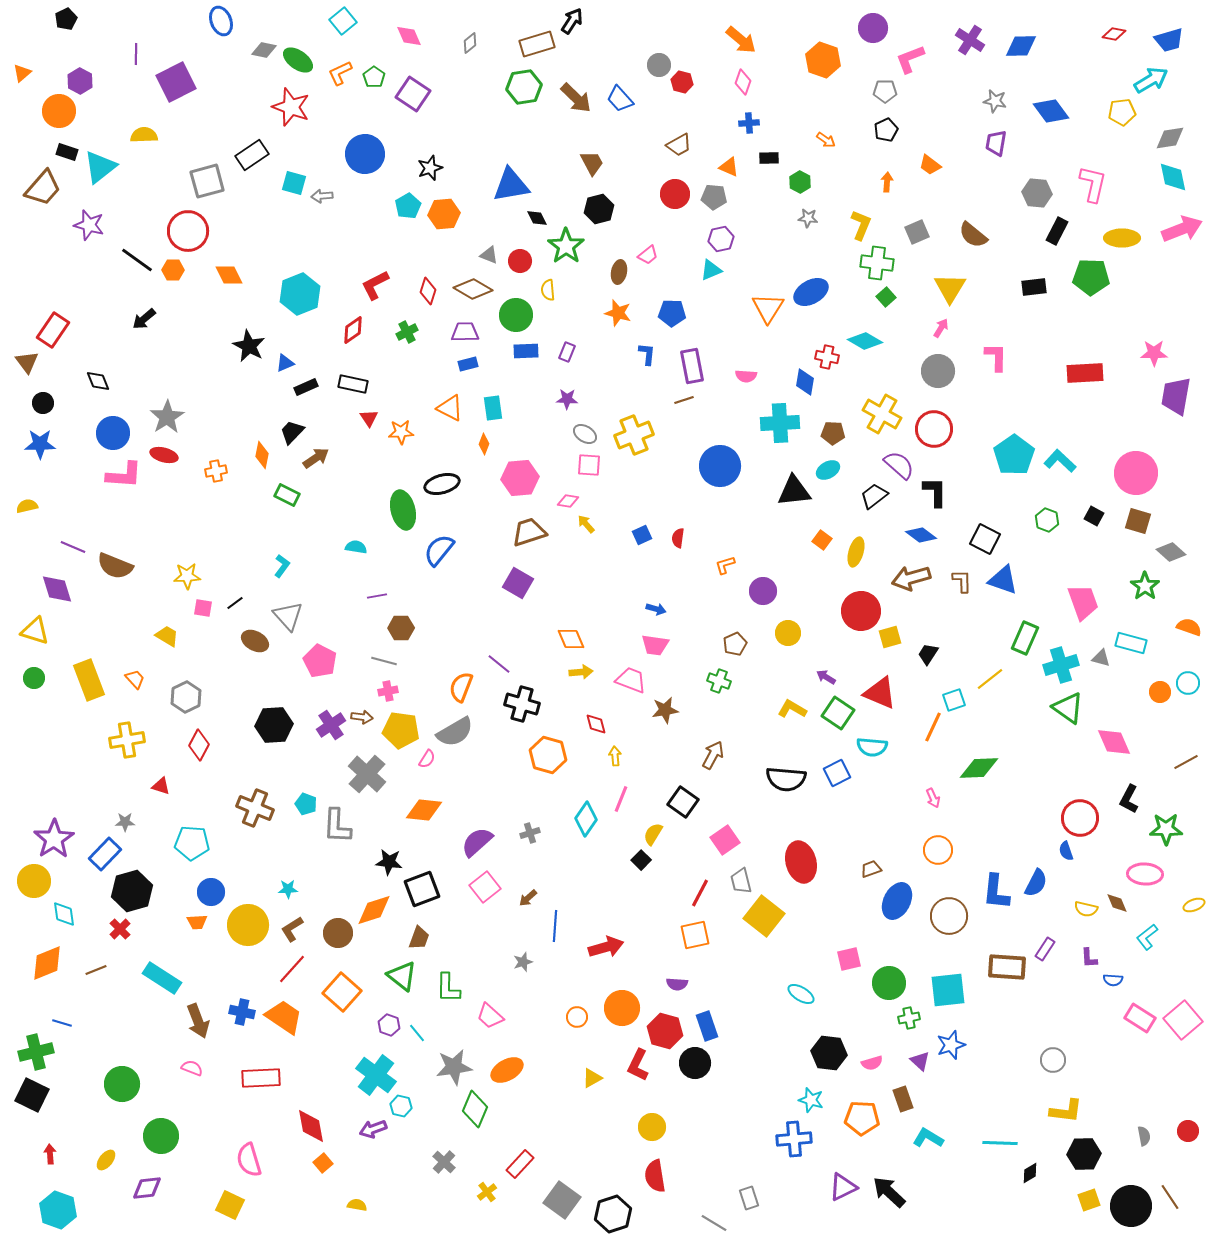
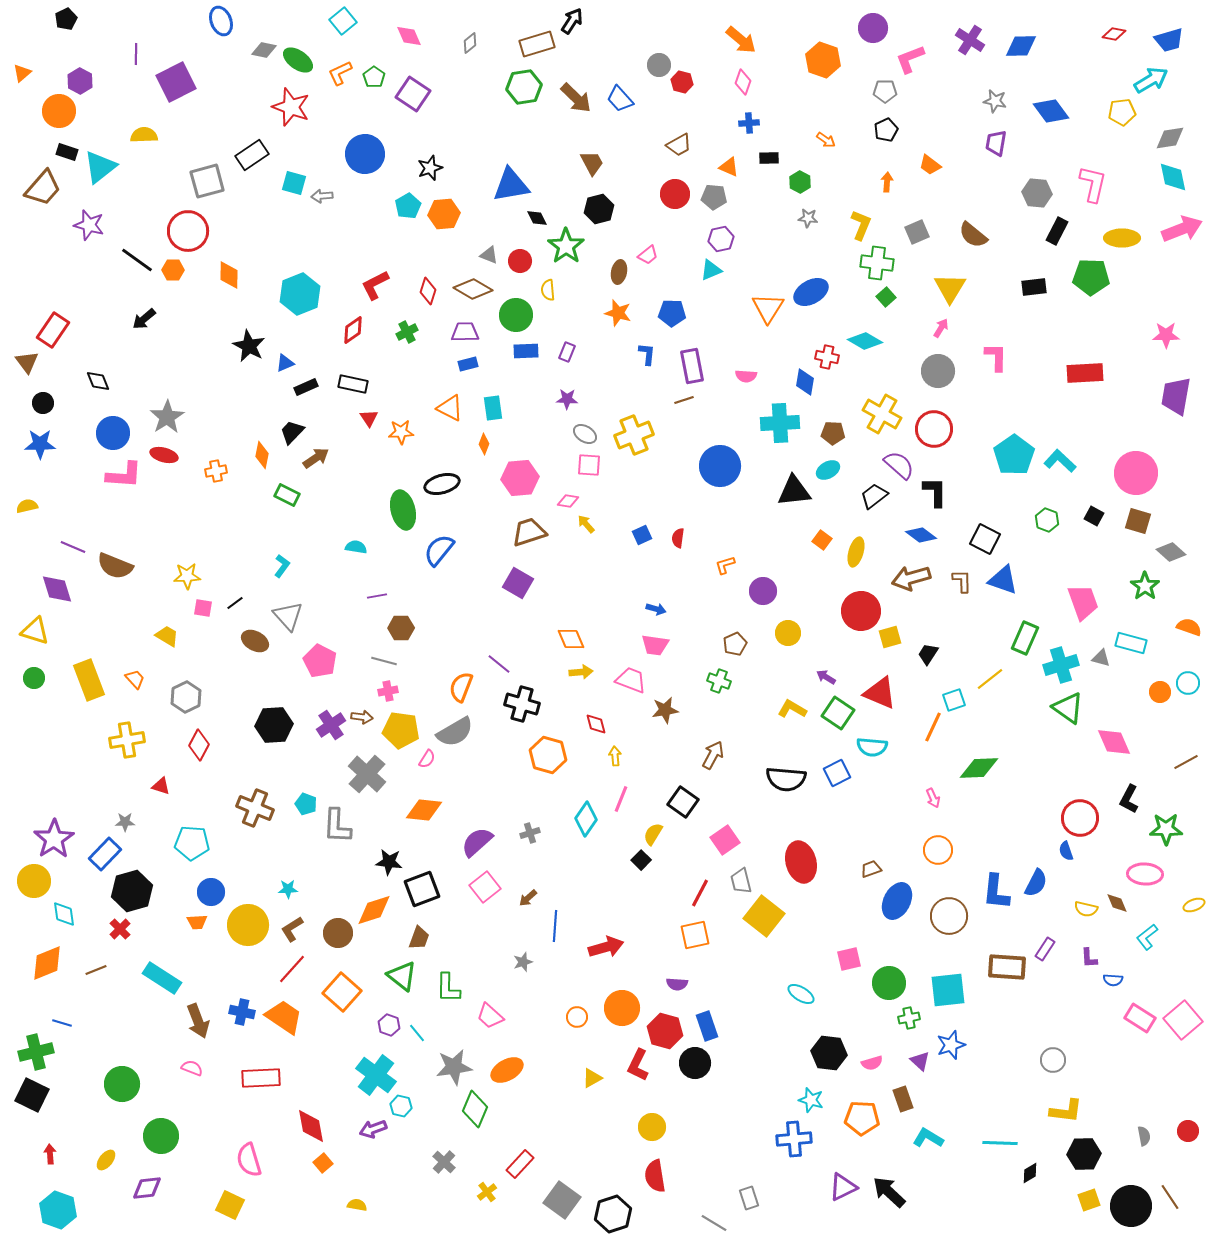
orange diamond at (229, 275): rotated 28 degrees clockwise
pink star at (1154, 353): moved 12 px right, 18 px up
